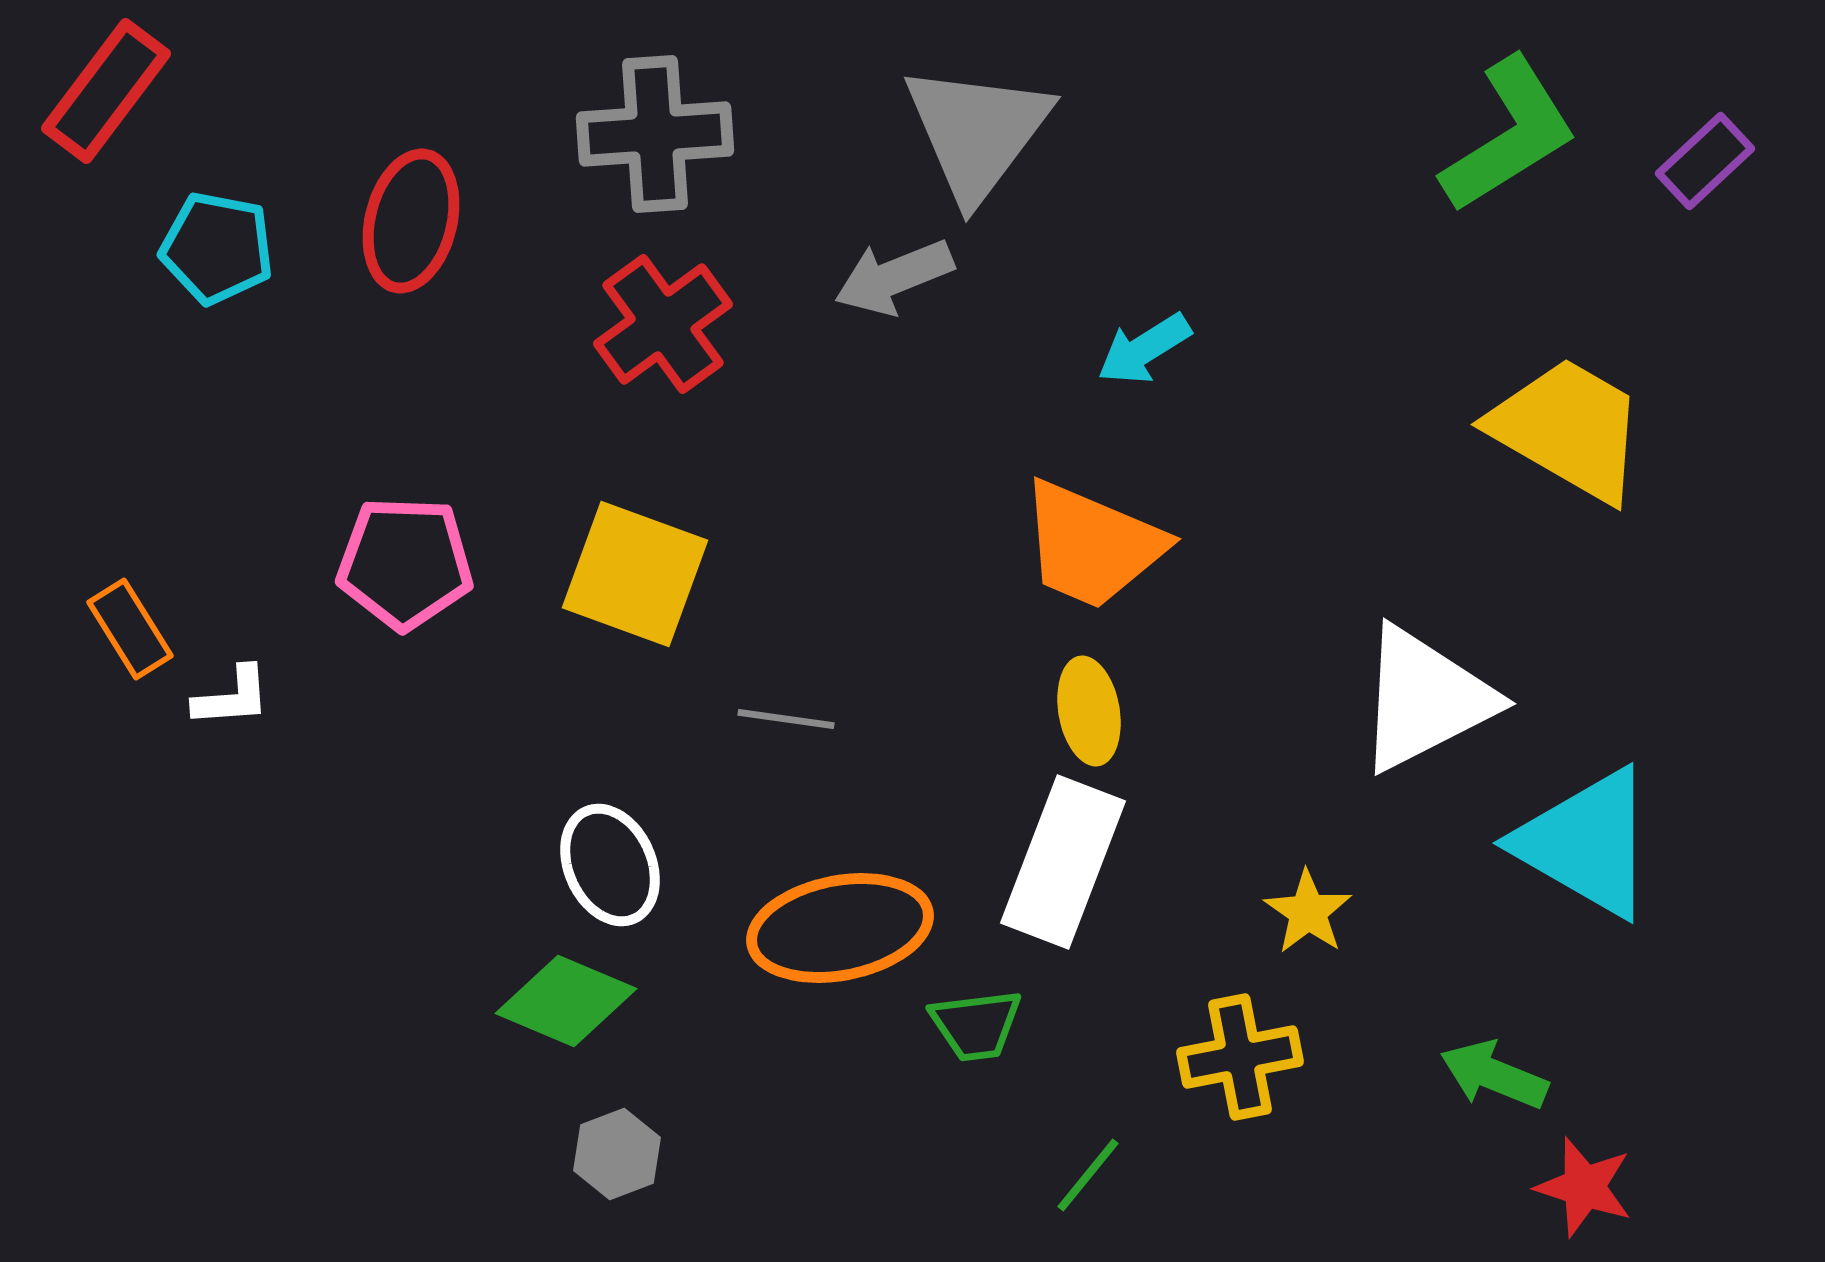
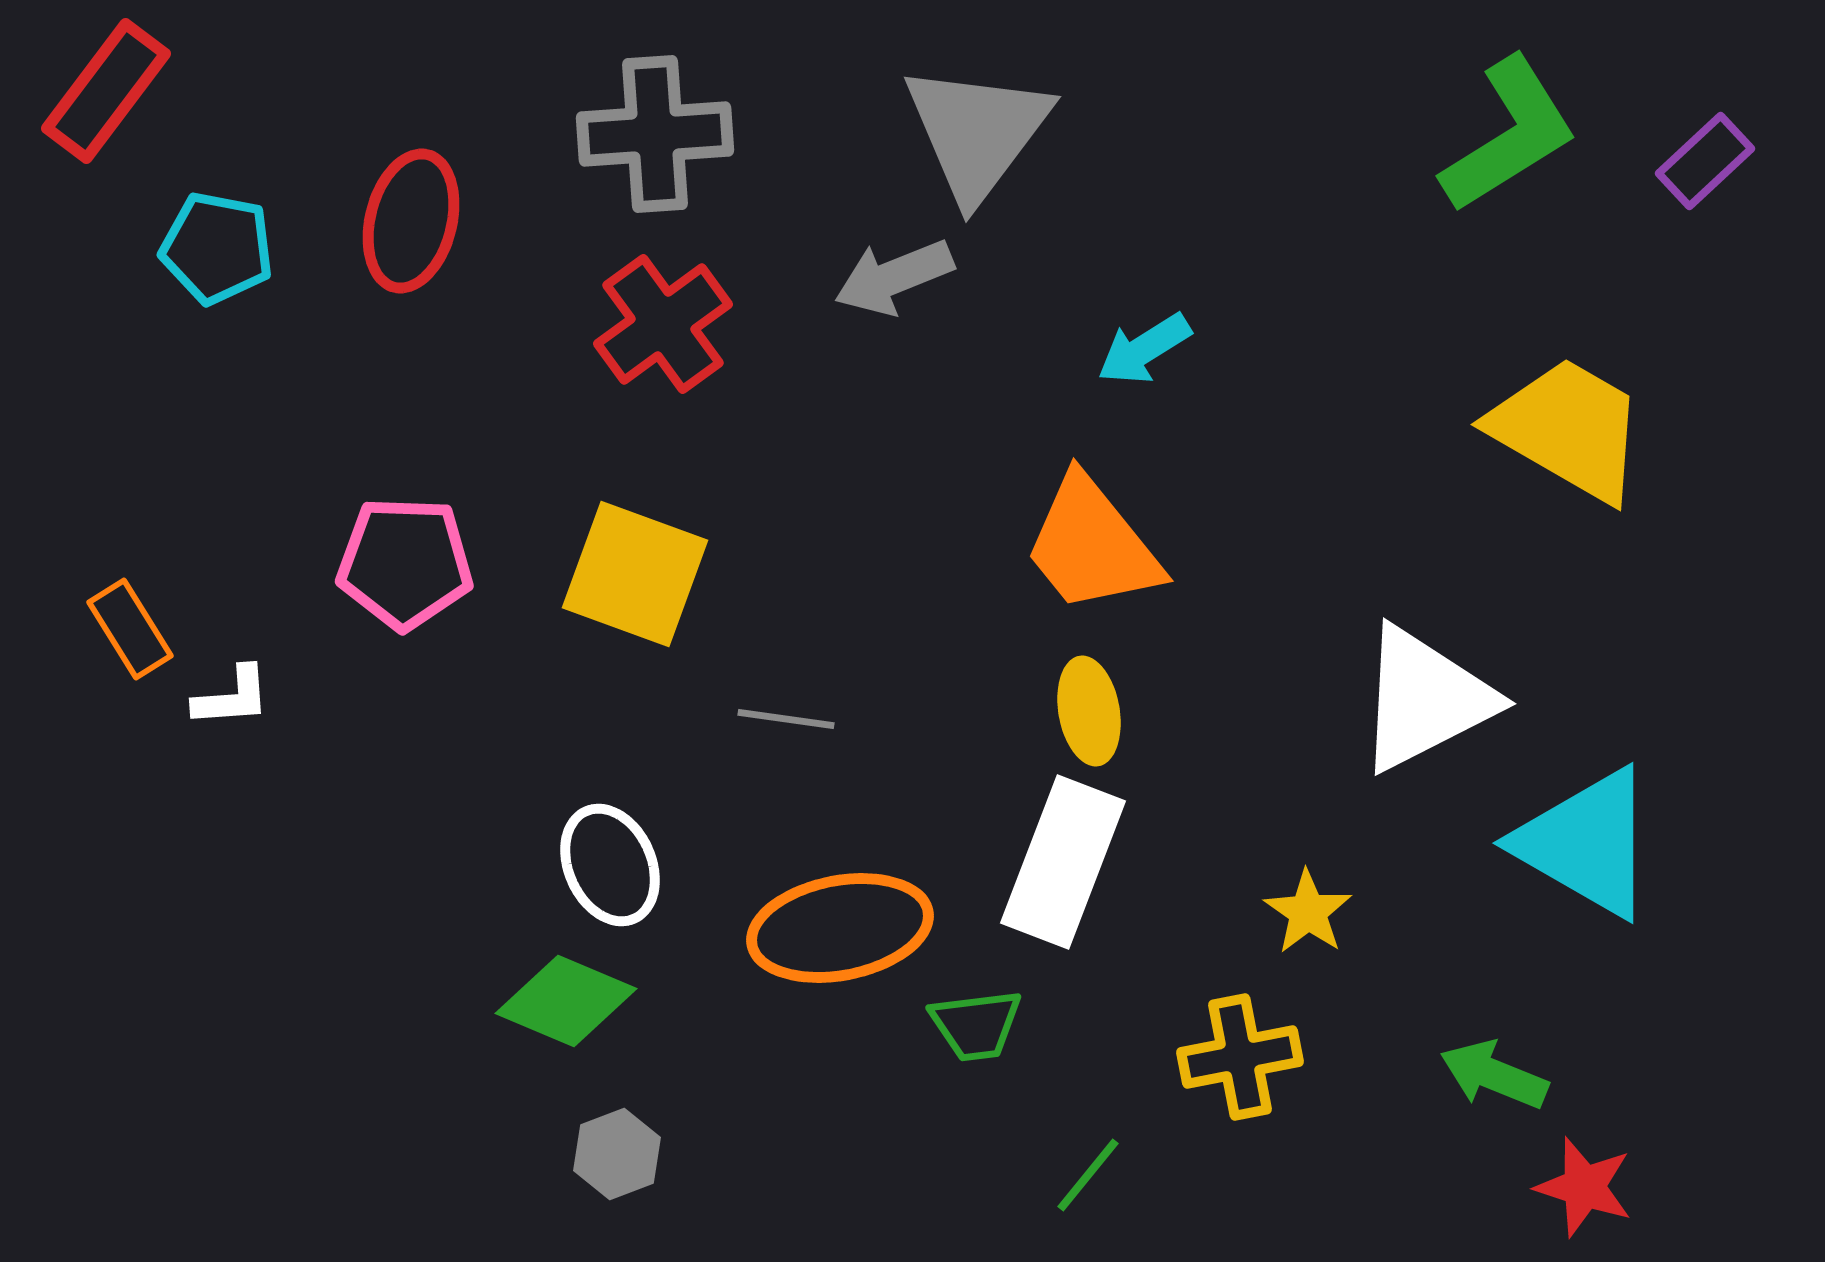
orange trapezoid: rotated 28 degrees clockwise
